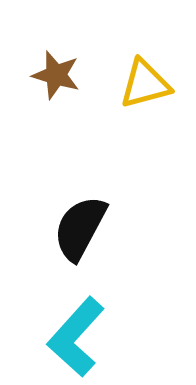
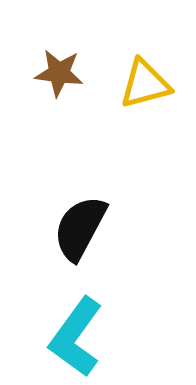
brown star: moved 3 px right, 2 px up; rotated 9 degrees counterclockwise
cyan L-shape: rotated 6 degrees counterclockwise
